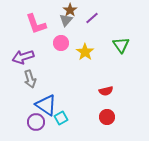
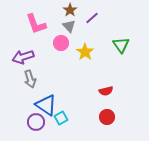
gray triangle: moved 3 px right, 6 px down; rotated 24 degrees counterclockwise
